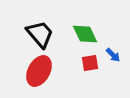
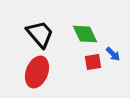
blue arrow: moved 1 px up
red square: moved 3 px right, 1 px up
red ellipse: moved 2 px left, 1 px down; rotated 8 degrees counterclockwise
